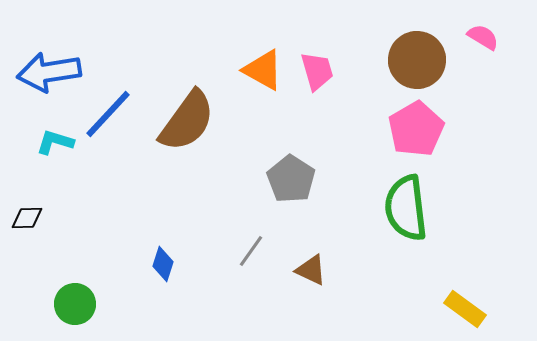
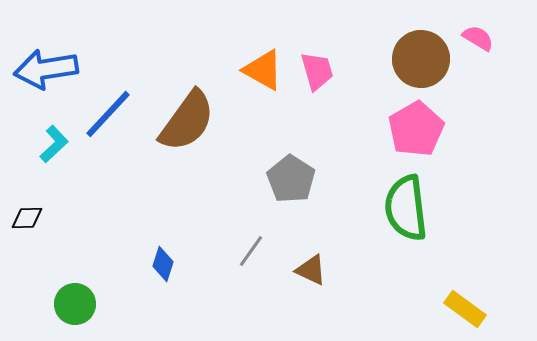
pink semicircle: moved 5 px left, 1 px down
brown circle: moved 4 px right, 1 px up
blue arrow: moved 3 px left, 3 px up
cyan L-shape: moved 1 px left, 2 px down; rotated 120 degrees clockwise
